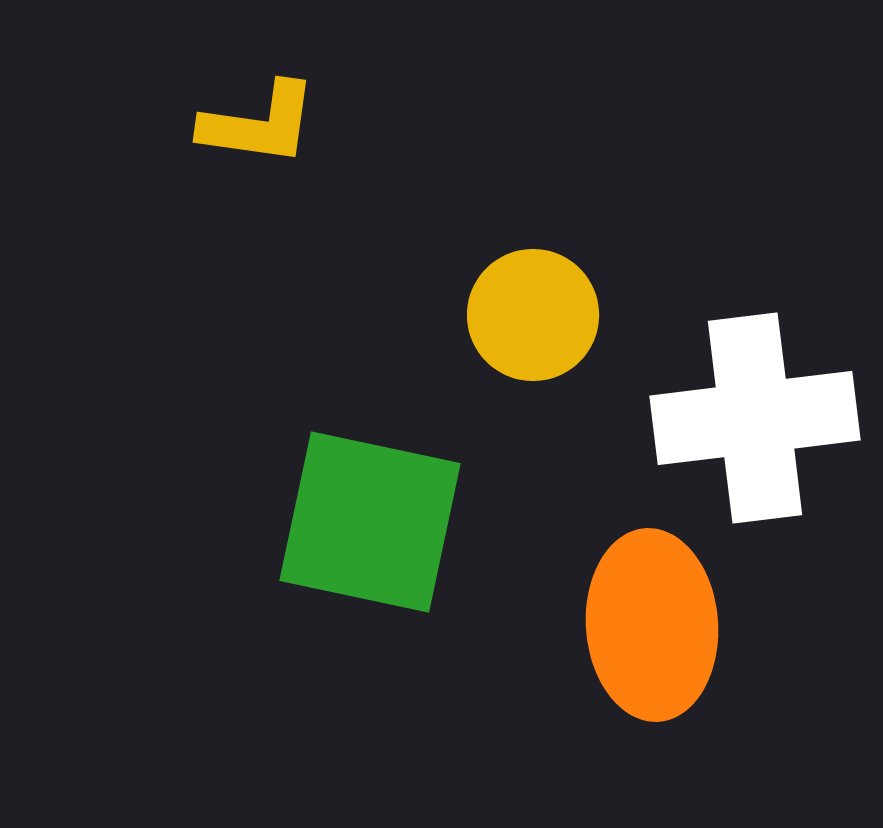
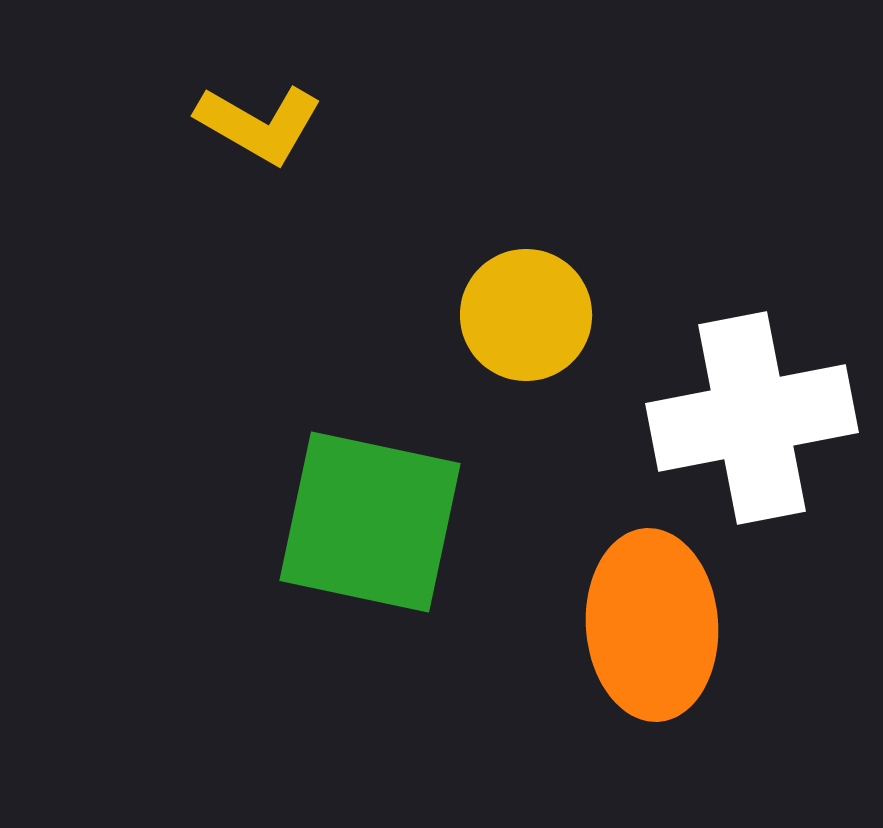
yellow L-shape: rotated 22 degrees clockwise
yellow circle: moved 7 px left
white cross: moved 3 px left; rotated 4 degrees counterclockwise
